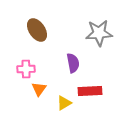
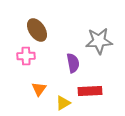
gray star: moved 8 px down
pink cross: moved 13 px up
yellow triangle: moved 1 px left
